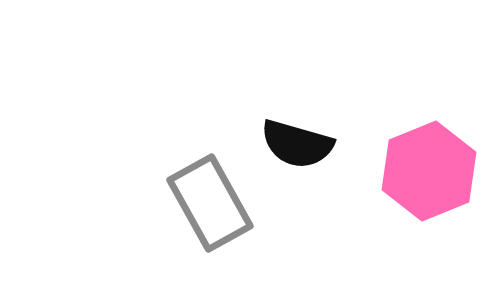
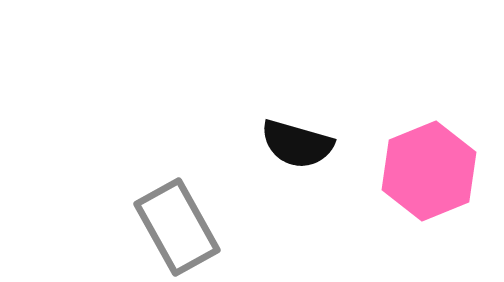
gray rectangle: moved 33 px left, 24 px down
